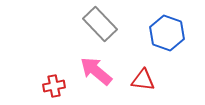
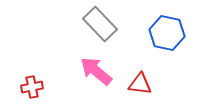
blue hexagon: rotated 8 degrees counterclockwise
red triangle: moved 3 px left, 4 px down
red cross: moved 22 px left, 1 px down
